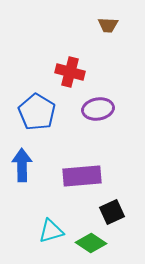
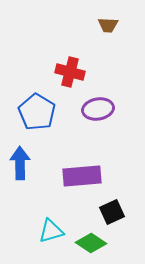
blue arrow: moved 2 px left, 2 px up
